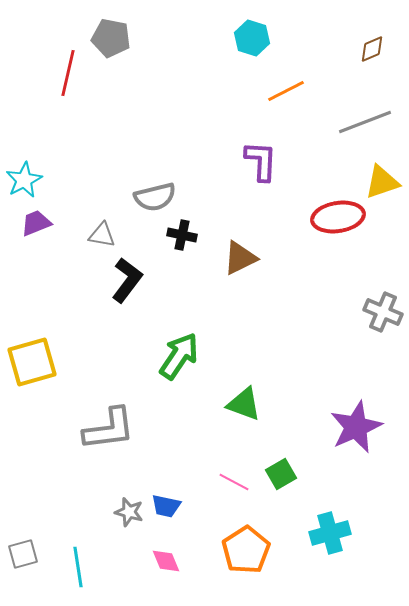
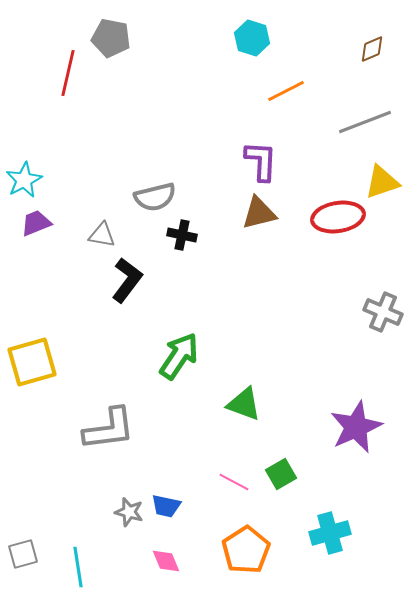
brown triangle: moved 19 px right, 45 px up; rotated 12 degrees clockwise
